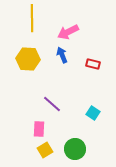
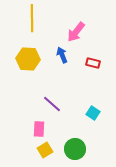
pink arrow: moved 8 px right; rotated 25 degrees counterclockwise
red rectangle: moved 1 px up
